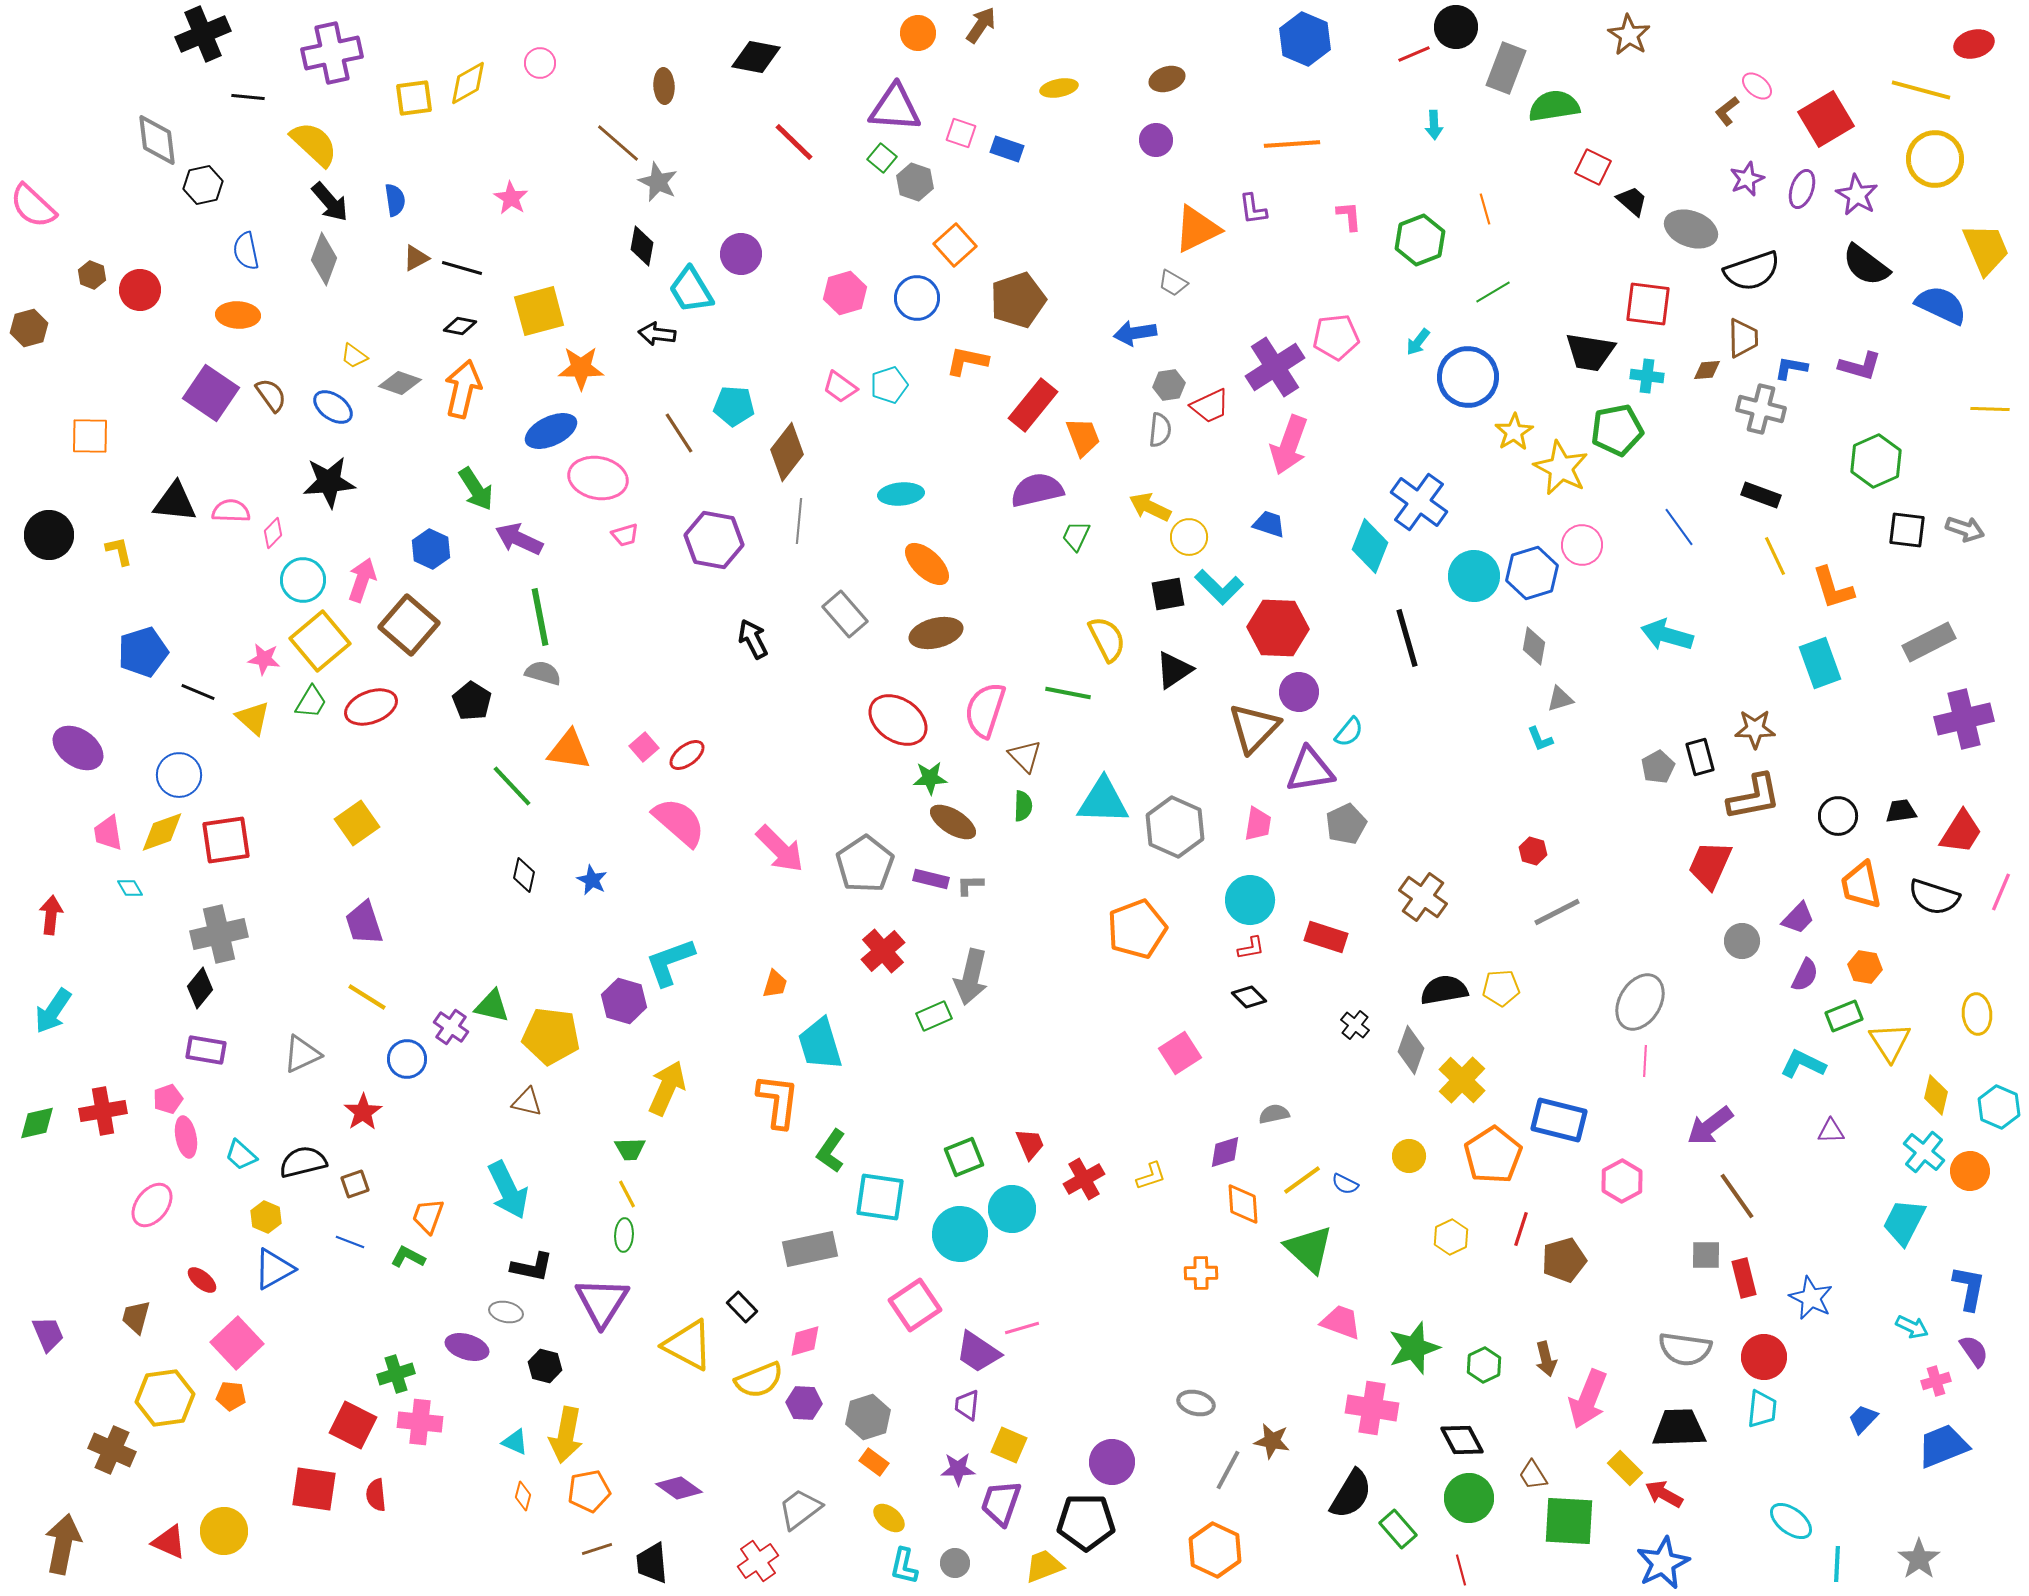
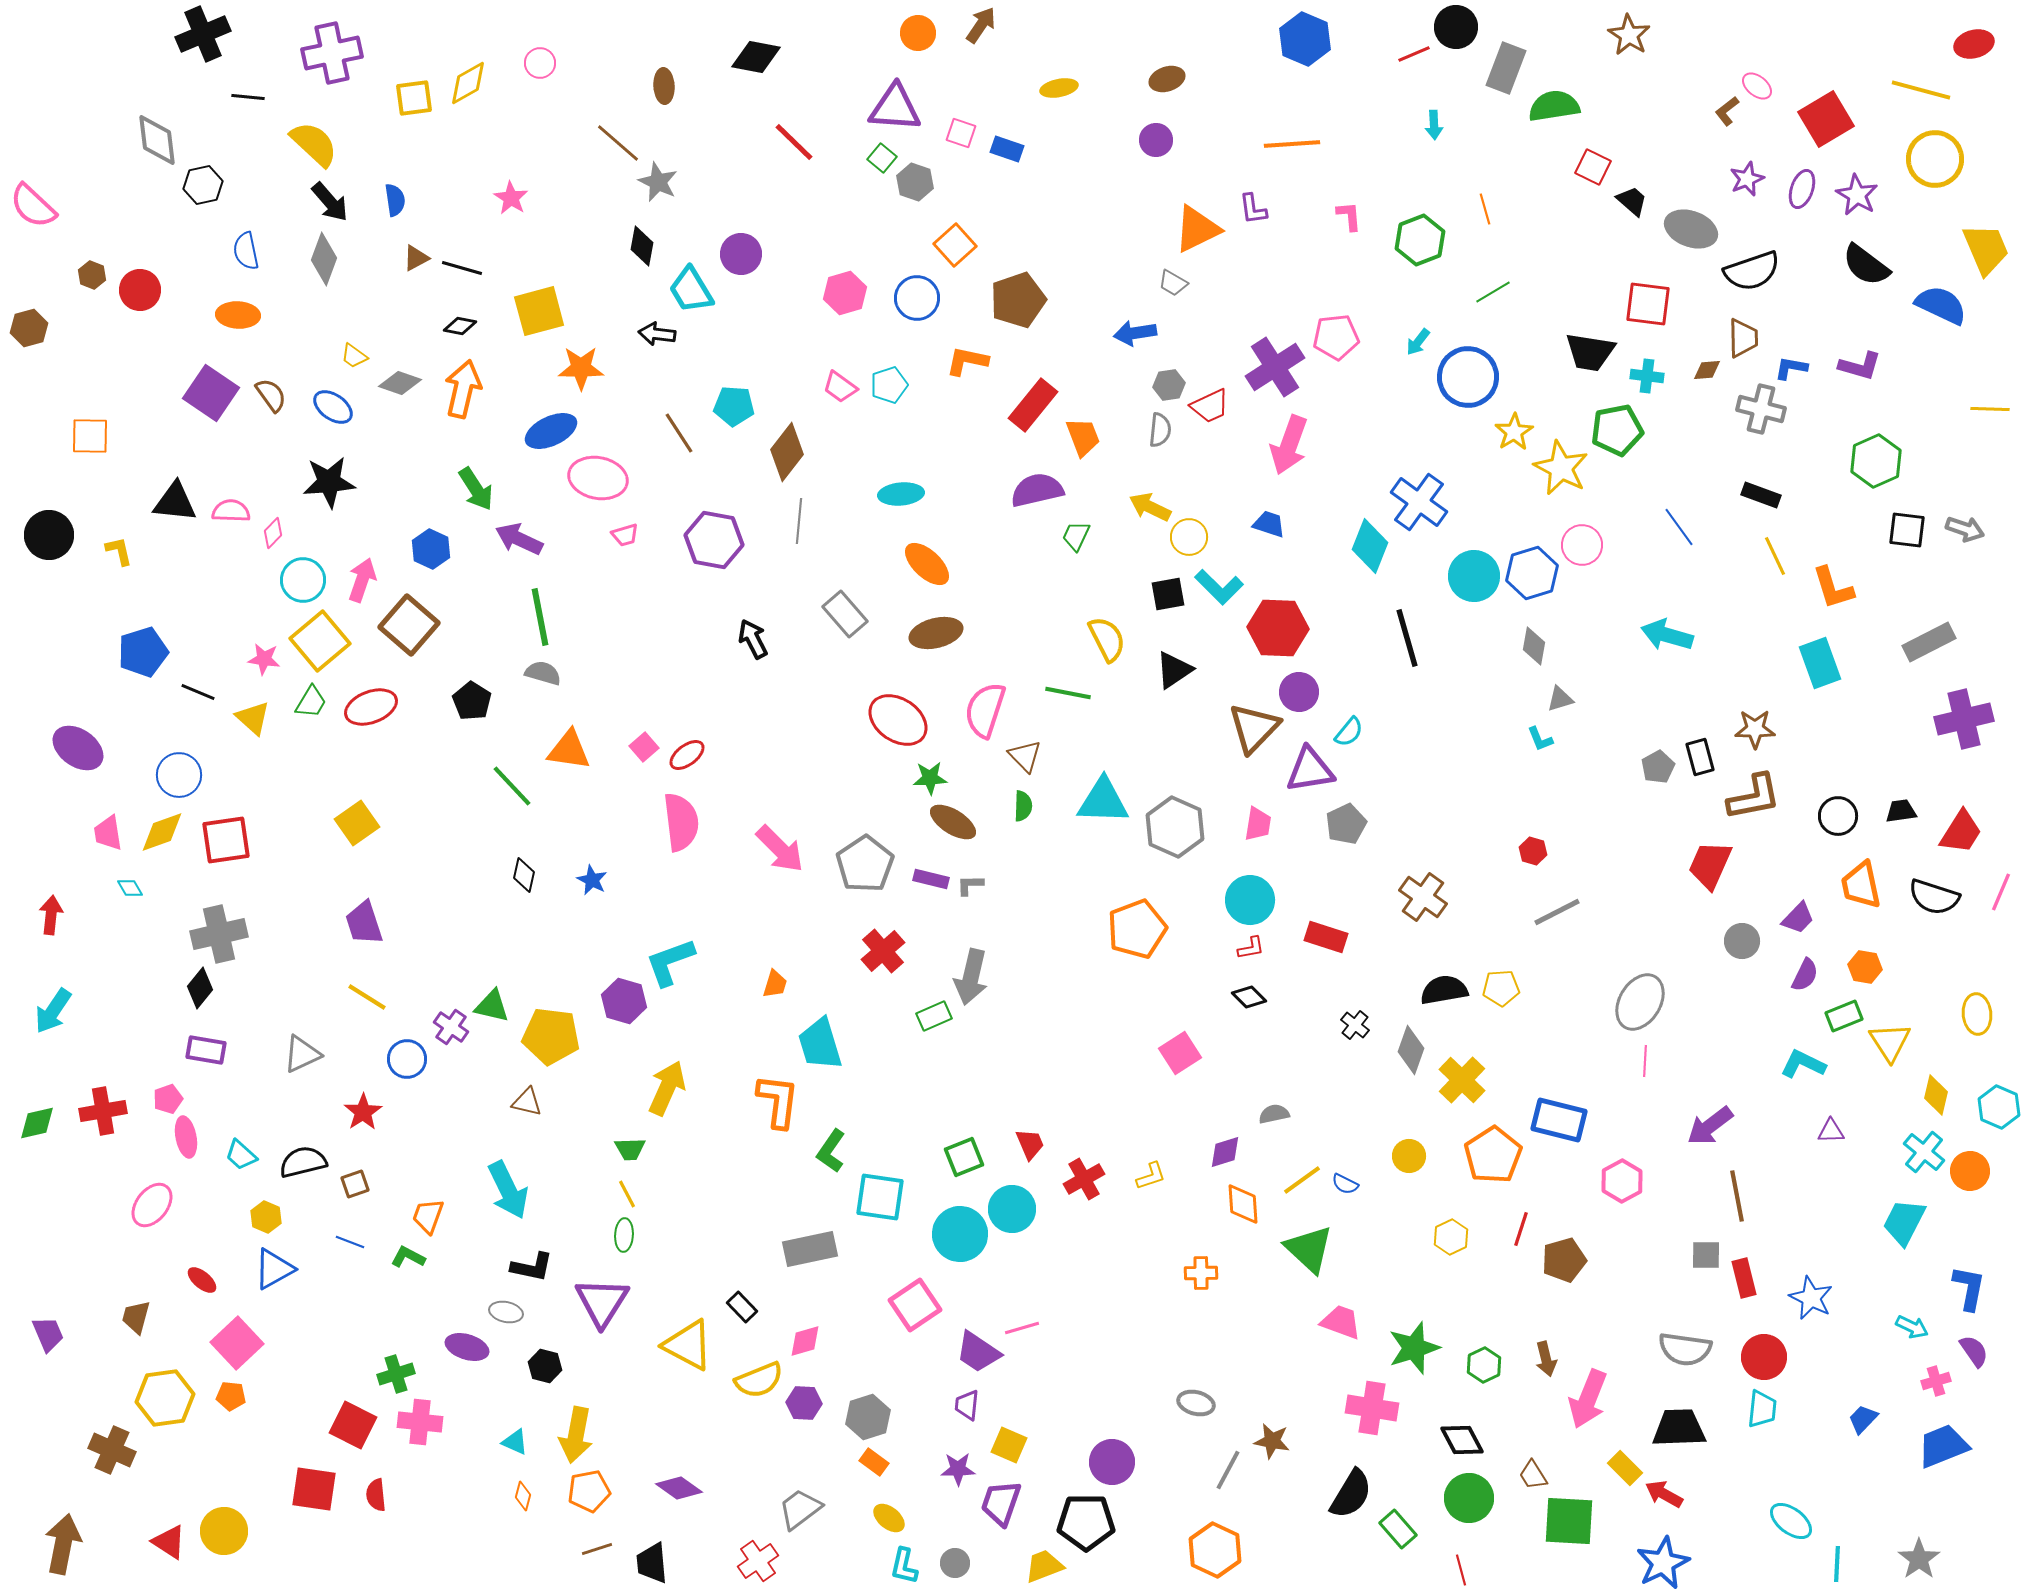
pink semicircle at (679, 822): moved 2 px right; rotated 42 degrees clockwise
brown line at (1737, 1196): rotated 24 degrees clockwise
yellow arrow at (566, 1435): moved 10 px right
red triangle at (169, 1542): rotated 9 degrees clockwise
